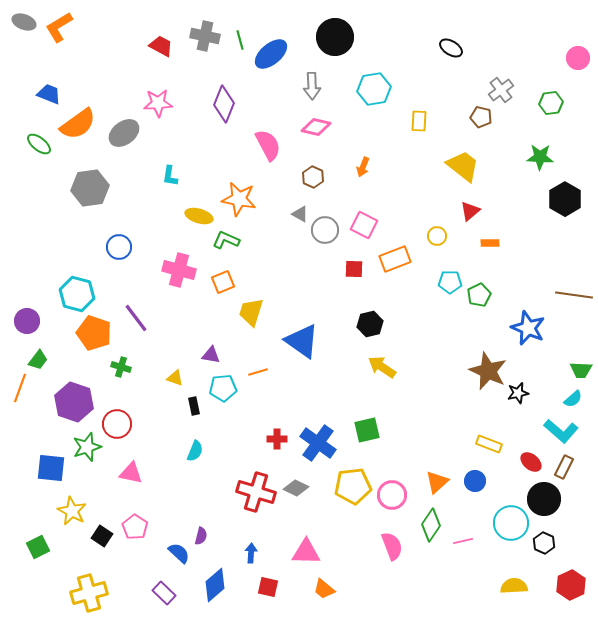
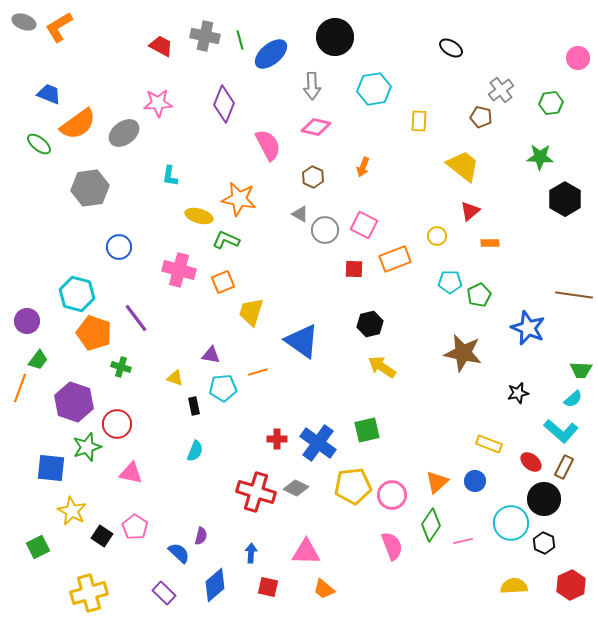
brown star at (488, 371): moved 25 px left, 18 px up; rotated 12 degrees counterclockwise
